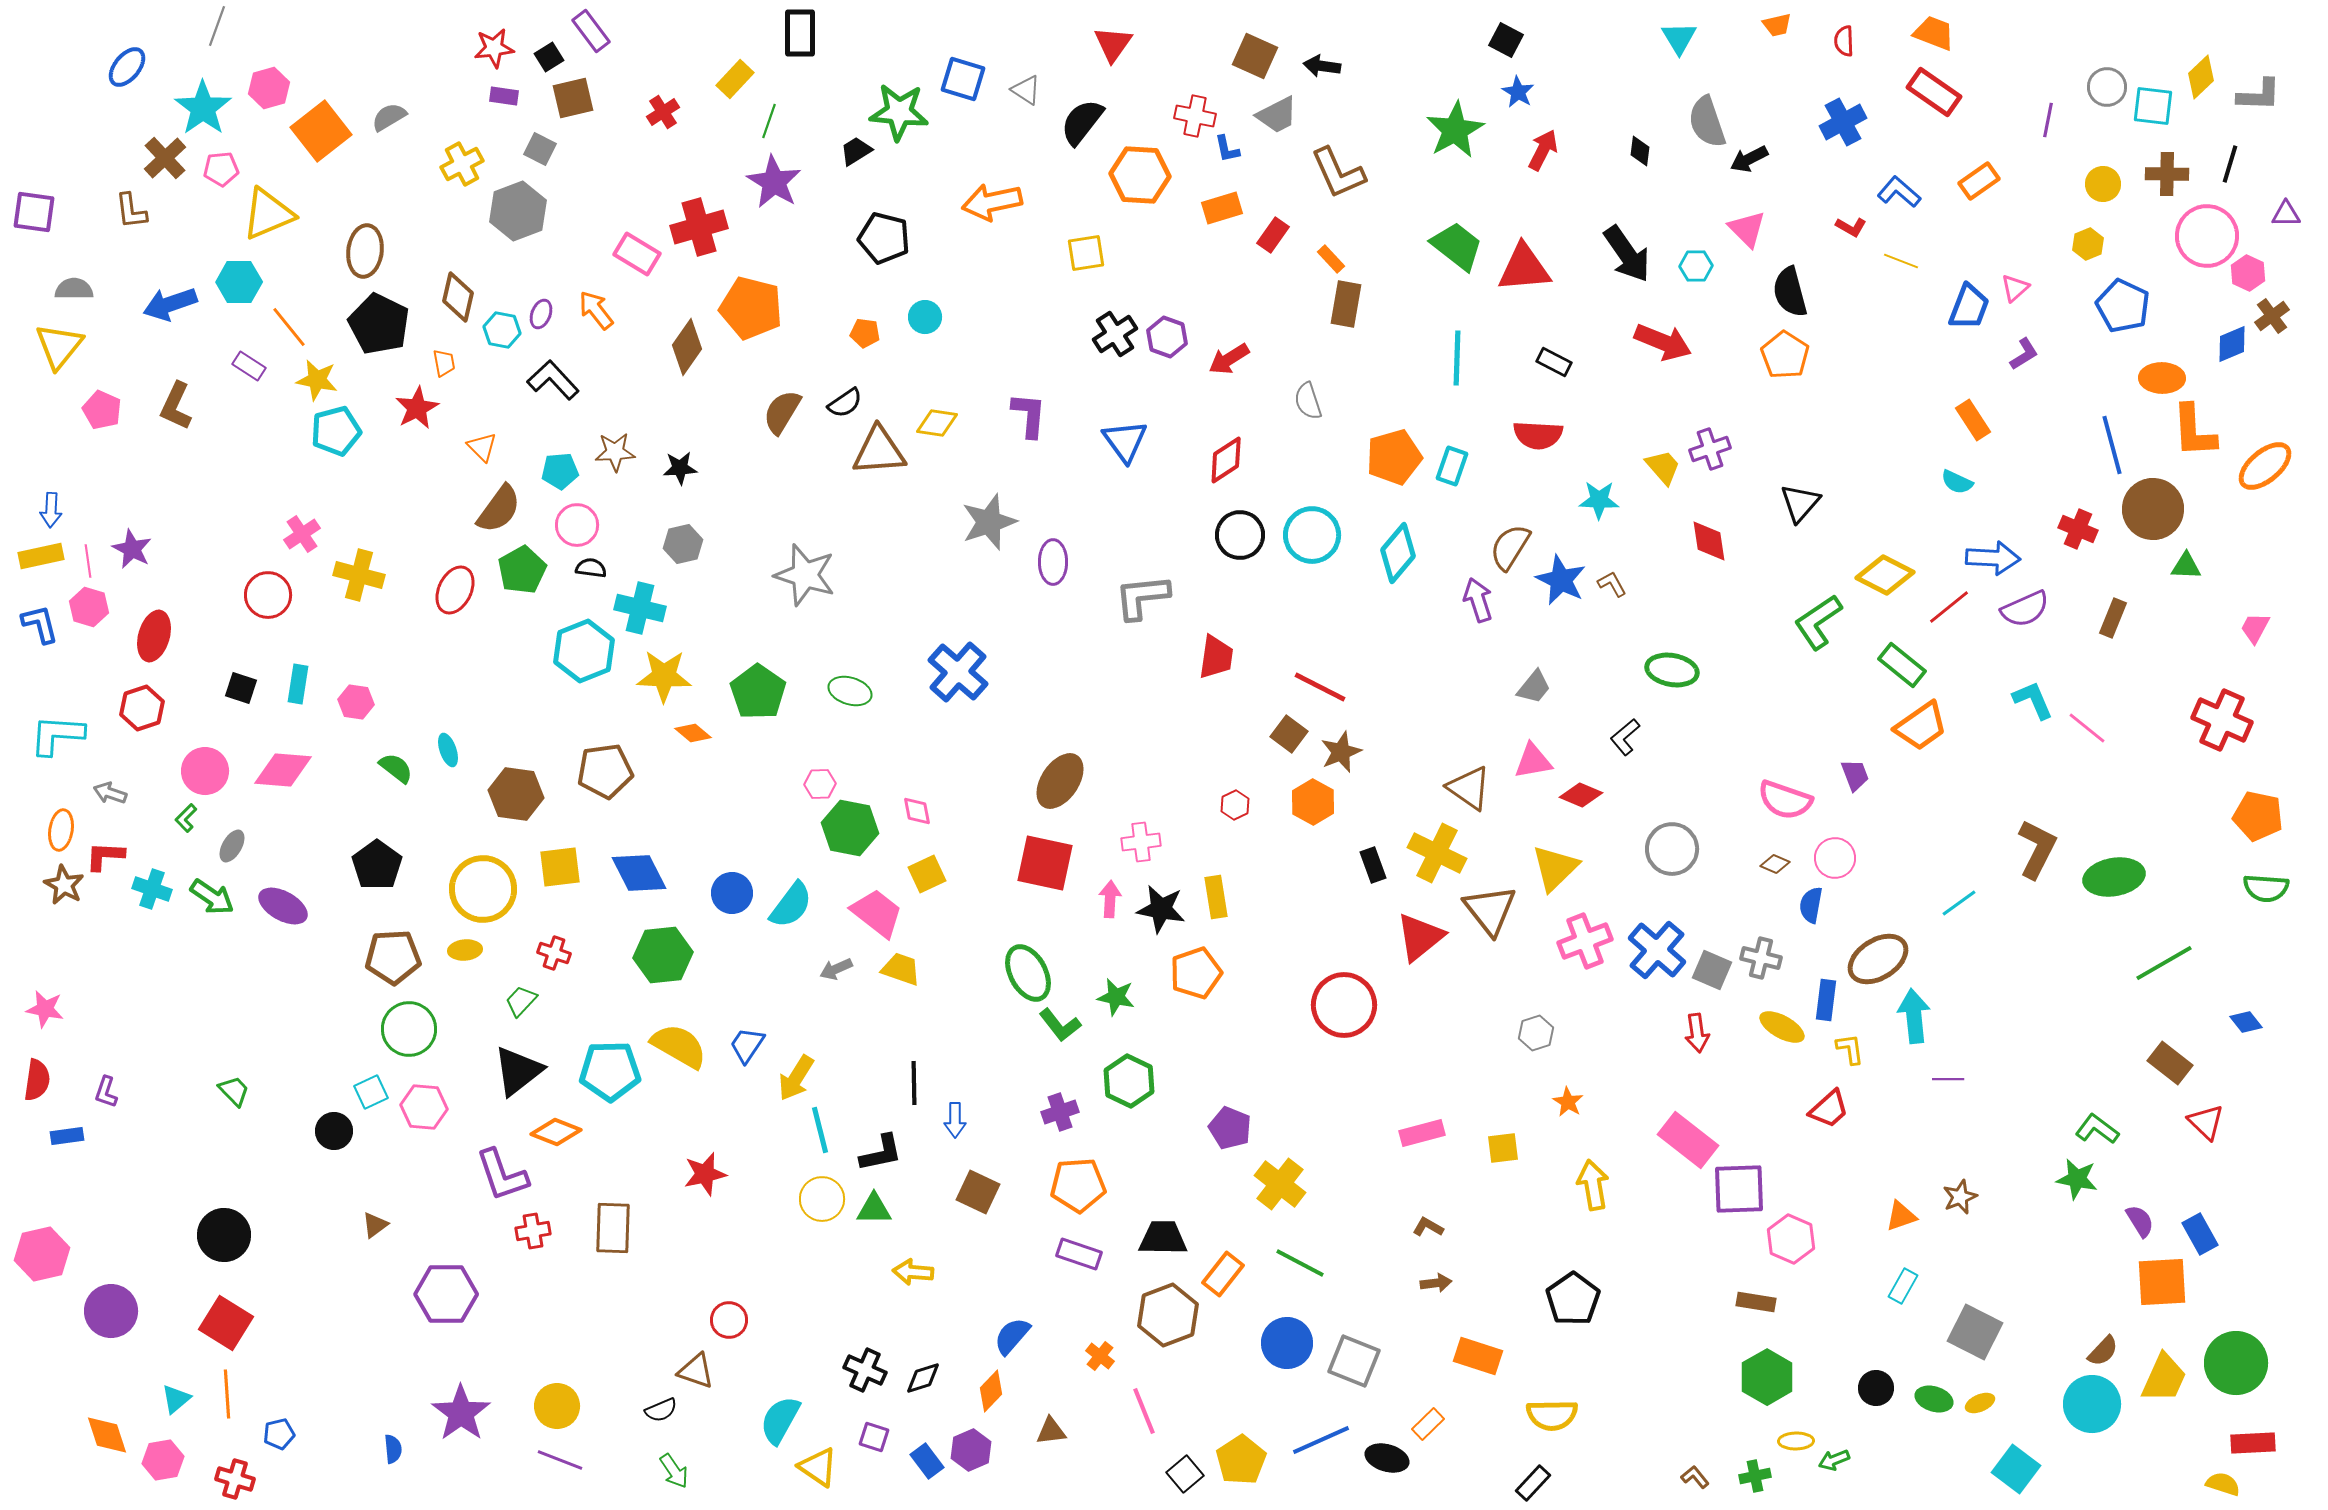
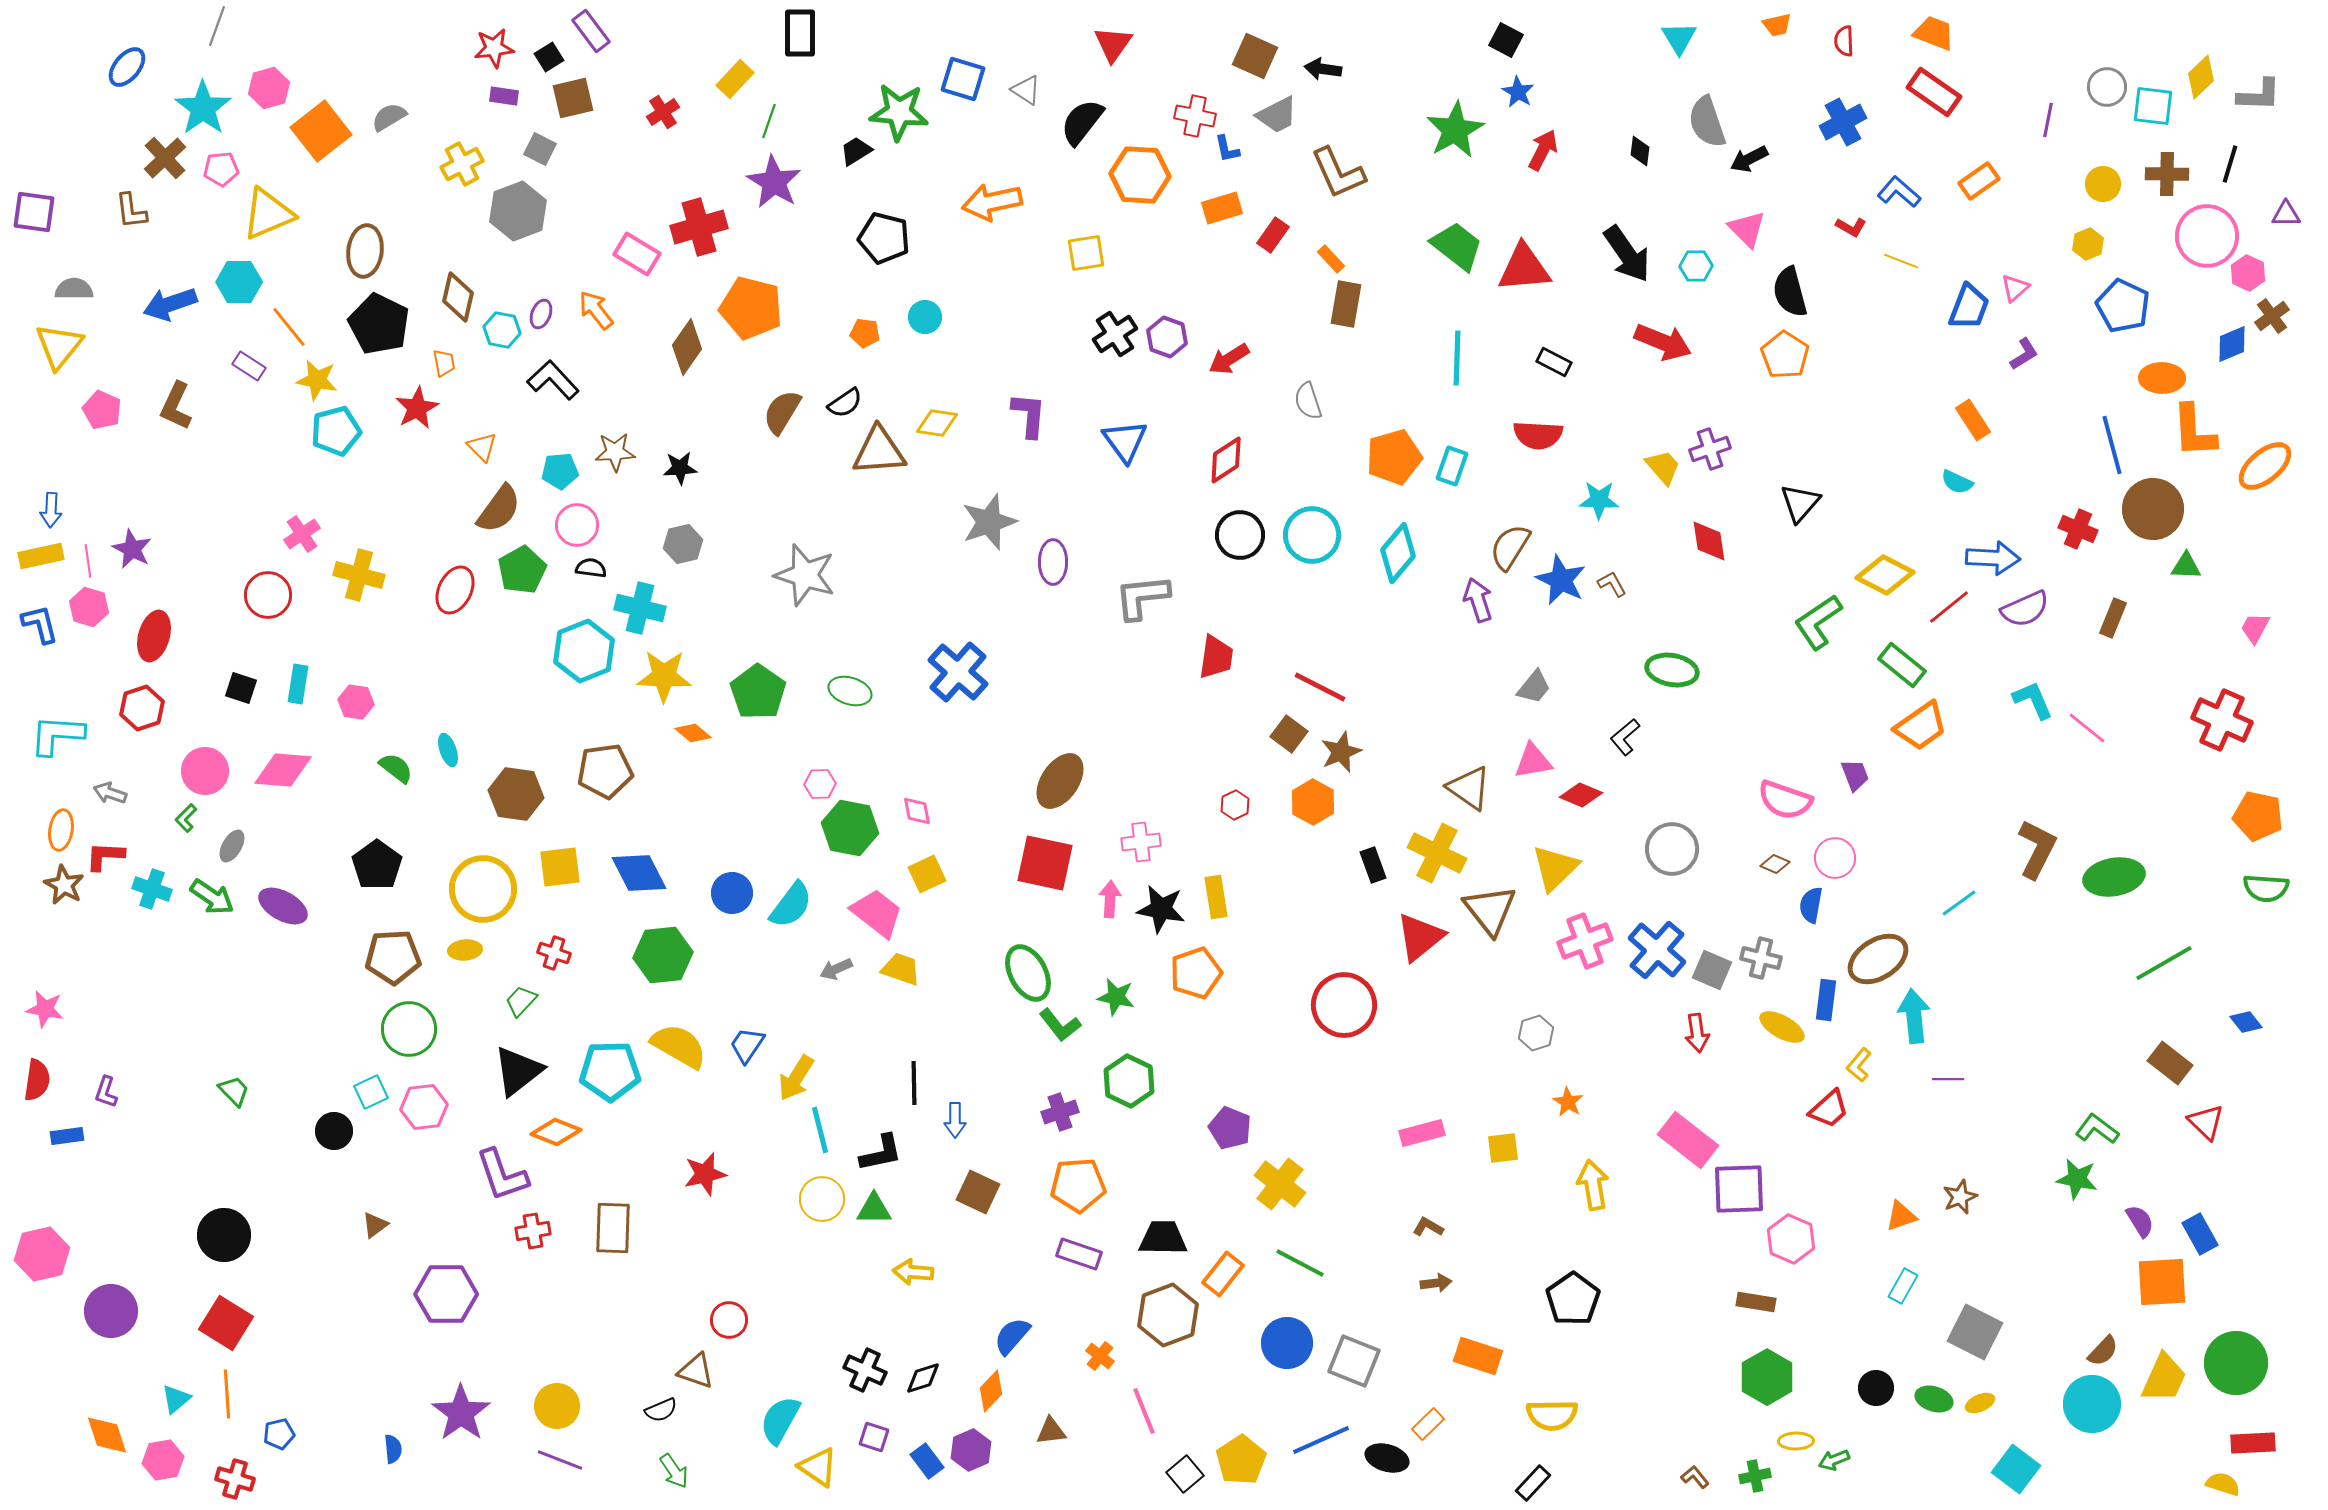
black arrow at (1322, 66): moved 1 px right, 3 px down
yellow L-shape at (1850, 1049): moved 9 px right, 16 px down; rotated 132 degrees counterclockwise
pink hexagon at (424, 1107): rotated 12 degrees counterclockwise
